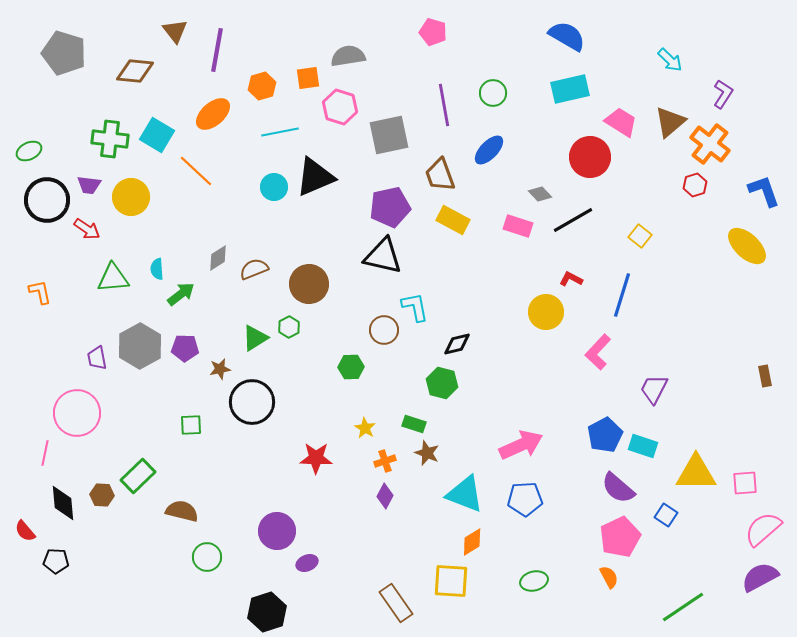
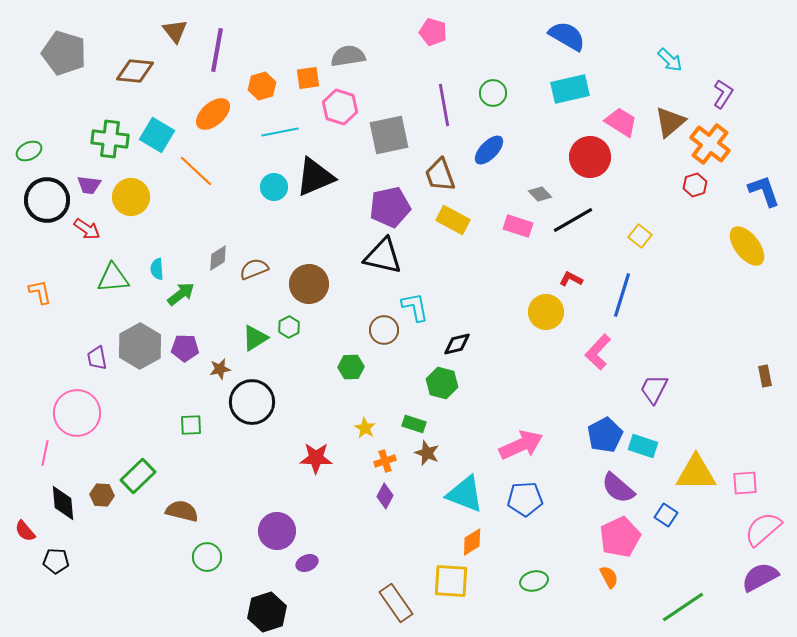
yellow ellipse at (747, 246): rotated 9 degrees clockwise
